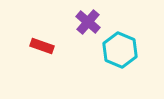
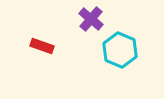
purple cross: moved 3 px right, 3 px up
